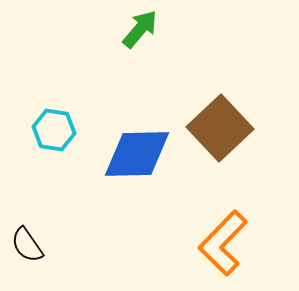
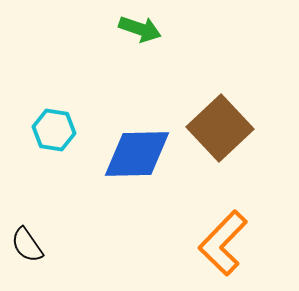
green arrow: rotated 69 degrees clockwise
